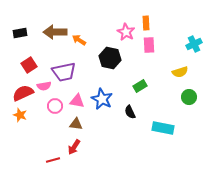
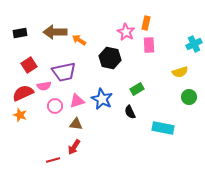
orange rectangle: rotated 16 degrees clockwise
green rectangle: moved 3 px left, 3 px down
pink triangle: rotated 28 degrees counterclockwise
